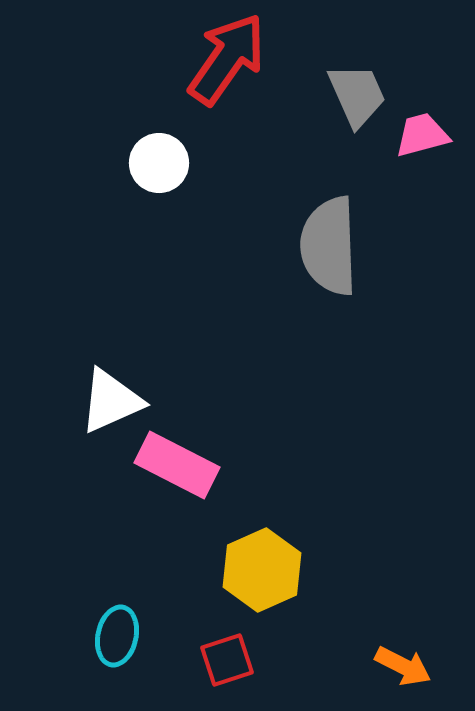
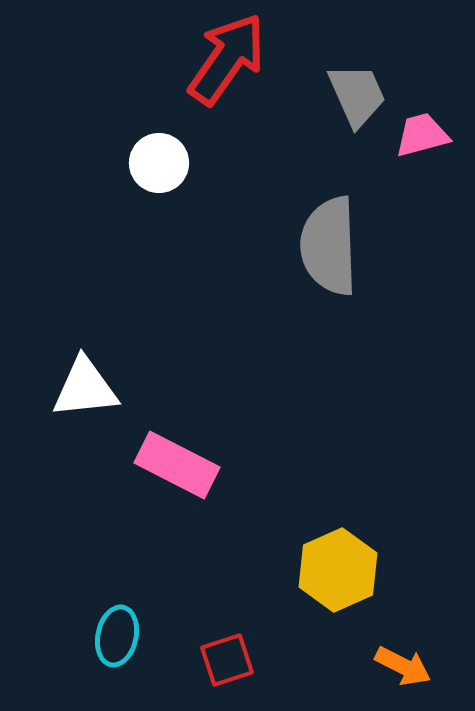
white triangle: moved 26 px left, 13 px up; rotated 18 degrees clockwise
yellow hexagon: moved 76 px right
